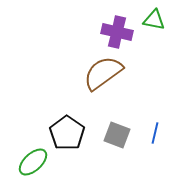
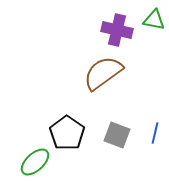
purple cross: moved 2 px up
green ellipse: moved 2 px right
